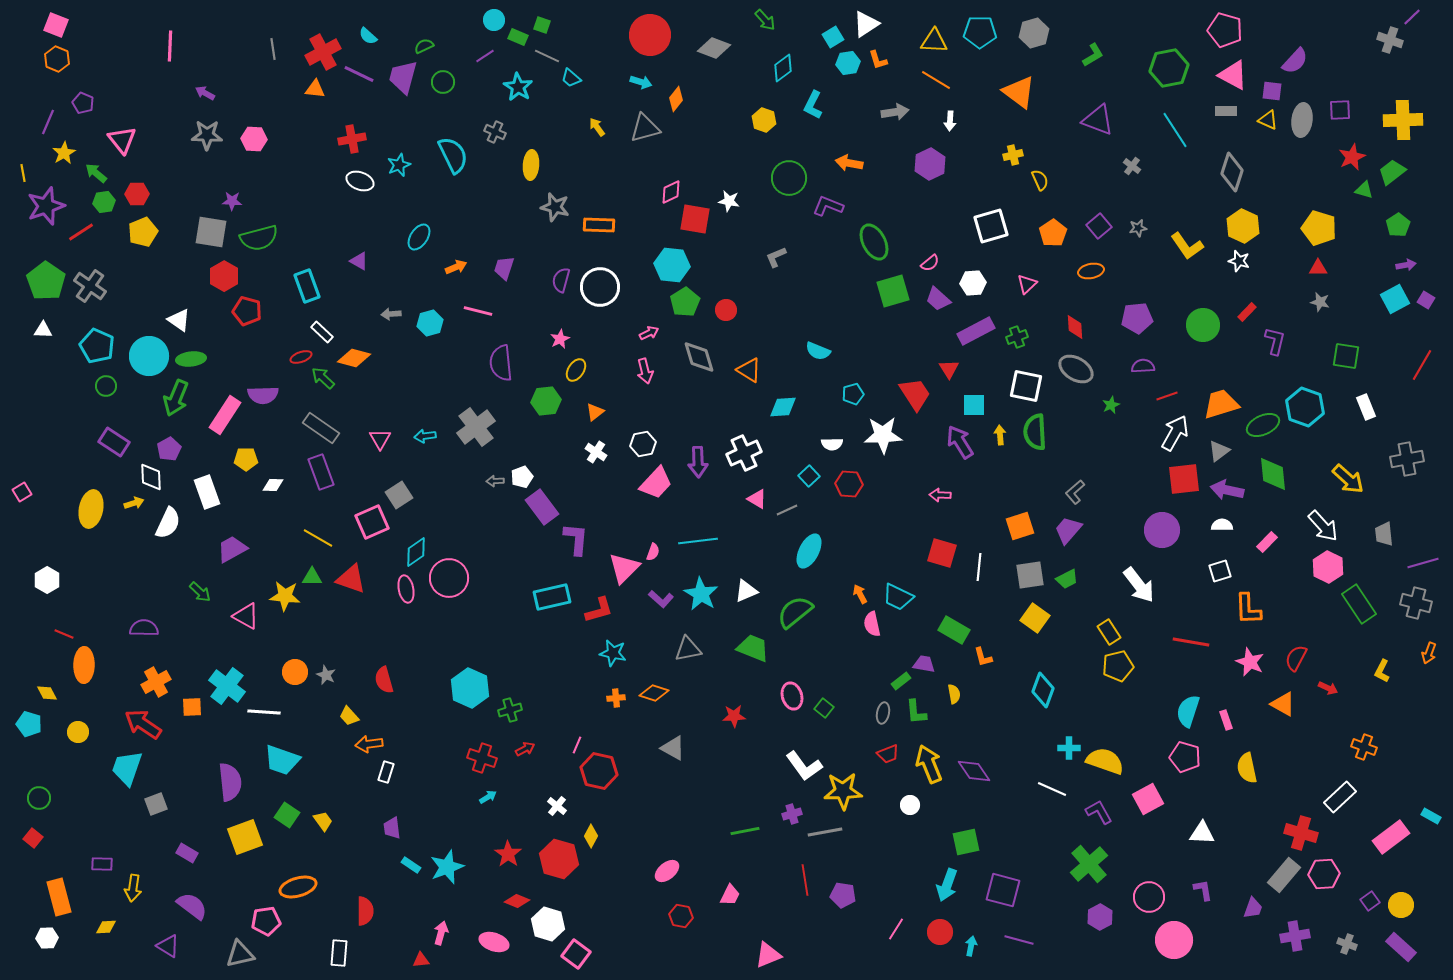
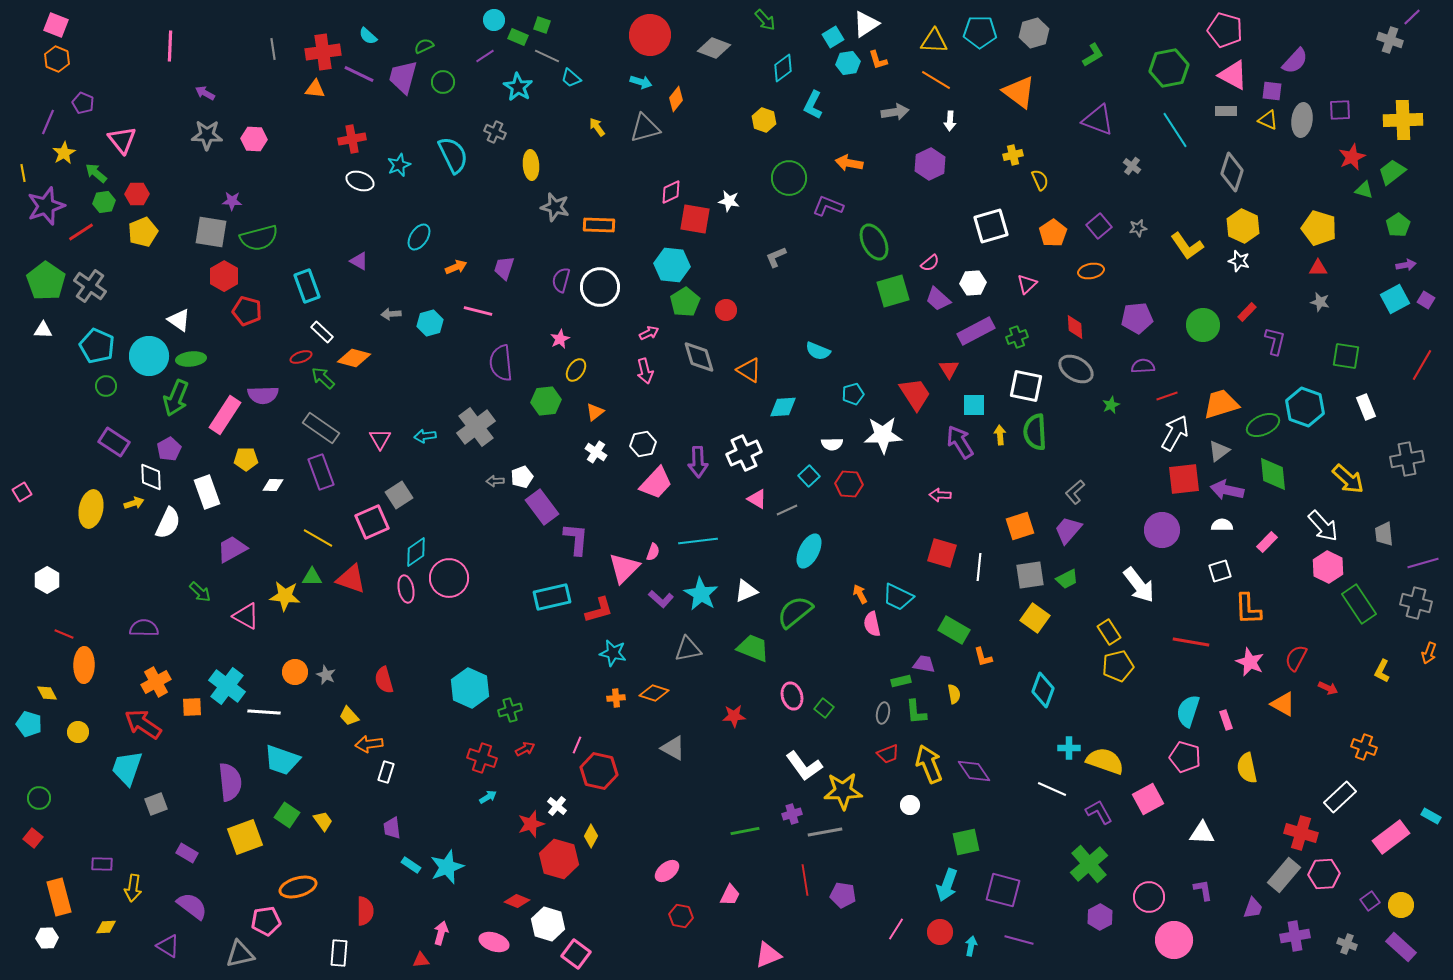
red cross at (323, 52): rotated 20 degrees clockwise
yellow ellipse at (531, 165): rotated 8 degrees counterclockwise
green rectangle at (901, 681): rotated 24 degrees clockwise
red star at (508, 854): moved 23 px right, 30 px up; rotated 20 degrees clockwise
